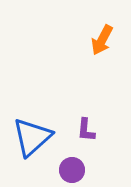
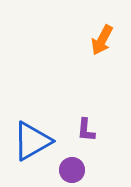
blue triangle: moved 4 px down; rotated 12 degrees clockwise
